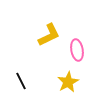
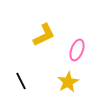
yellow L-shape: moved 5 px left
pink ellipse: rotated 30 degrees clockwise
